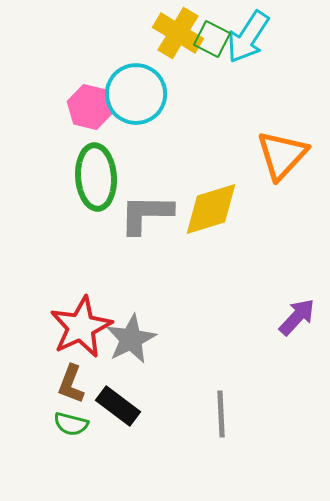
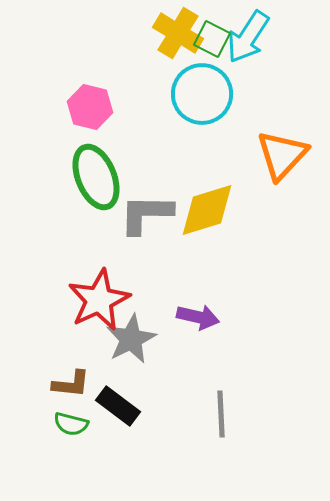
cyan circle: moved 66 px right
green ellipse: rotated 18 degrees counterclockwise
yellow diamond: moved 4 px left, 1 px down
purple arrow: moved 99 px left; rotated 60 degrees clockwise
red star: moved 18 px right, 27 px up
brown L-shape: rotated 105 degrees counterclockwise
